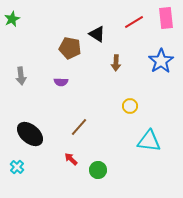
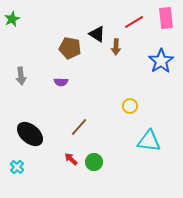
brown arrow: moved 16 px up
green circle: moved 4 px left, 8 px up
